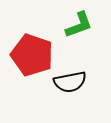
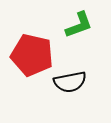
red pentagon: rotated 6 degrees counterclockwise
